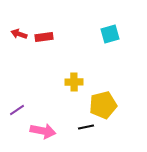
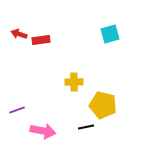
red rectangle: moved 3 px left, 3 px down
yellow pentagon: rotated 28 degrees clockwise
purple line: rotated 14 degrees clockwise
